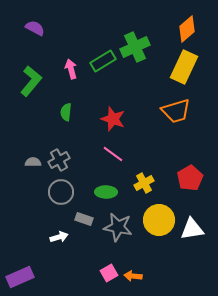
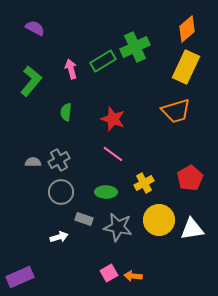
yellow rectangle: moved 2 px right
